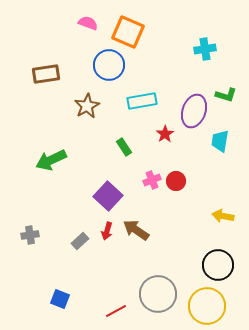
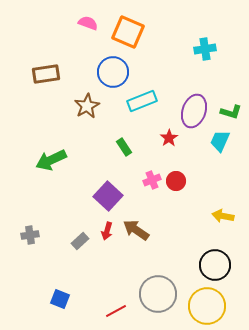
blue circle: moved 4 px right, 7 px down
green L-shape: moved 5 px right, 17 px down
cyan rectangle: rotated 12 degrees counterclockwise
red star: moved 4 px right, 4 px down
cyan trapezoid: rotated 15 degrees clockwise
black circle: moved 3 px left
